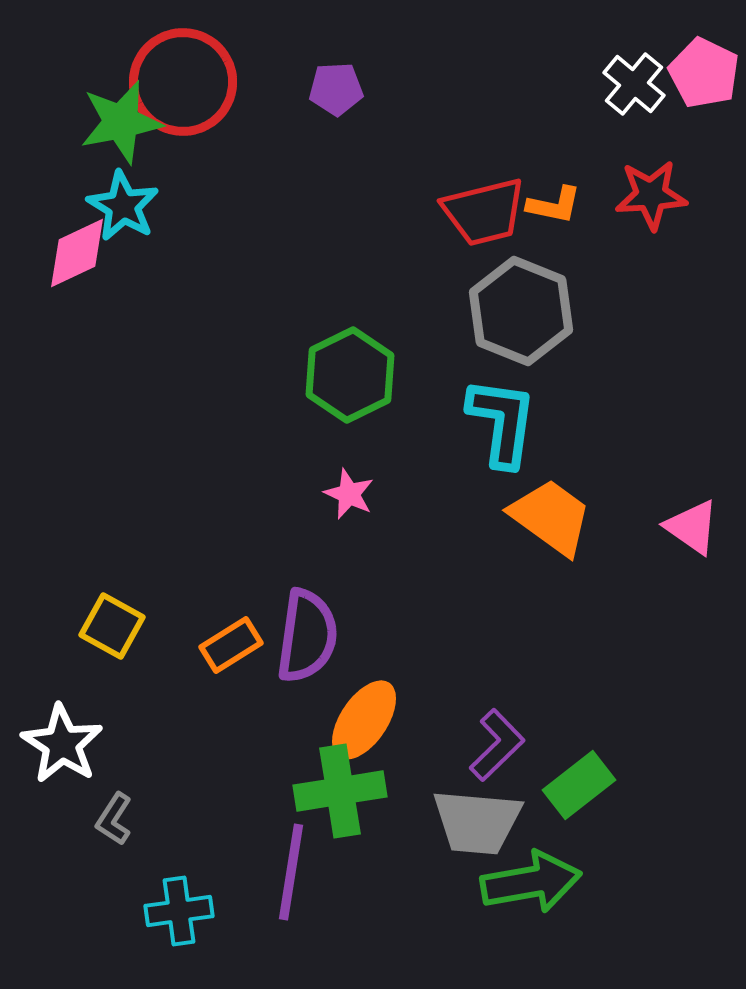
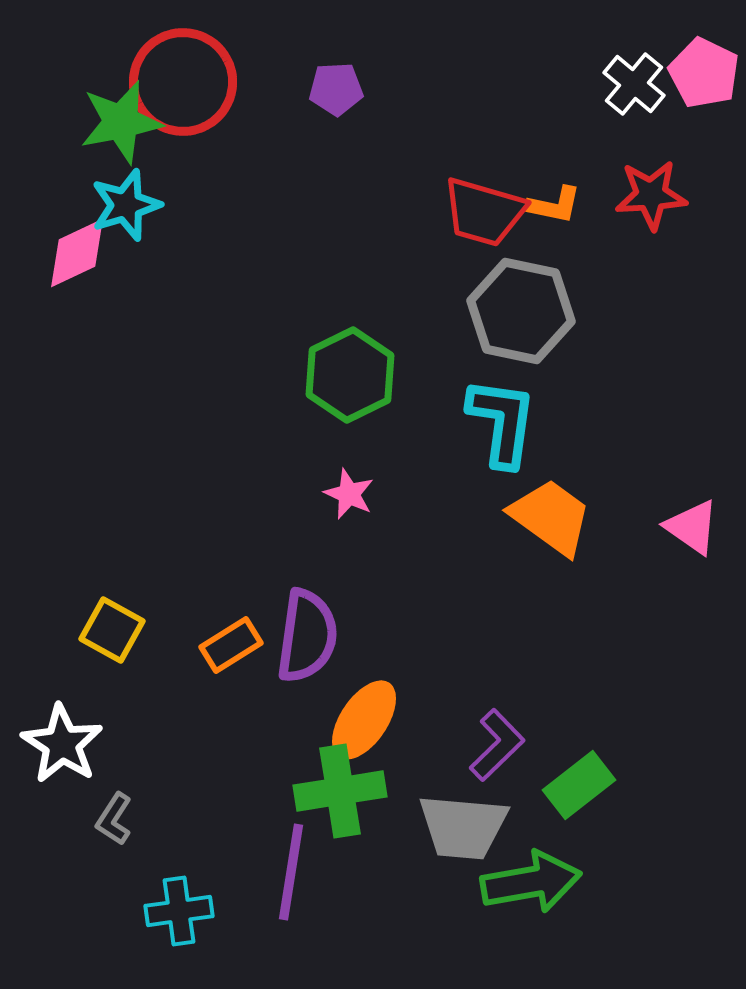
cyan star: moved 3 px right, 1 px up; rotated 24 degrees clockwise
red trapezoid: rotated 30 degrees clockwise
gray hexagon: rotated 10 degrees counterclockwise
yellow square: moved 4 px down
gray trapezoid: moved 14 px left, 5 px down
